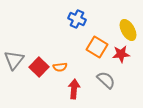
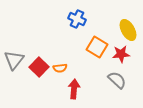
orange semicircle: moved 1 px down
gray semicircle: moved 11 px right
